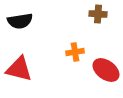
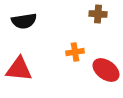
black semicircle: moved 4 px right
red triangle: rotated 8 degrees counterclockwise
